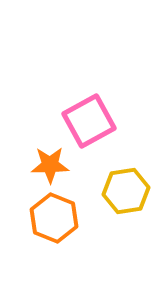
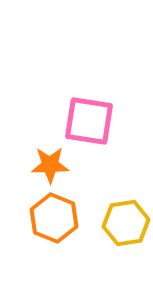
pink square: rotated 38 degrees clockwise
yellow hexagon: moved 32 px down
